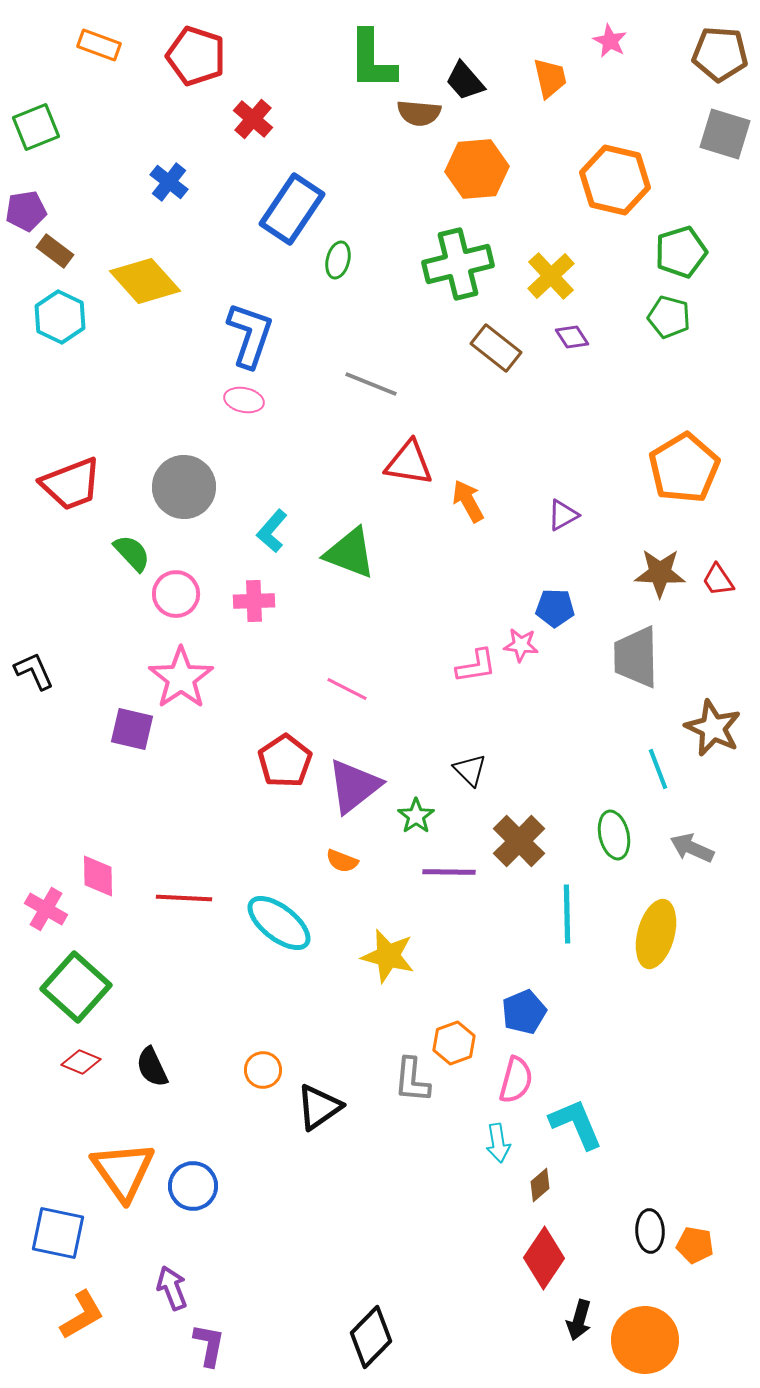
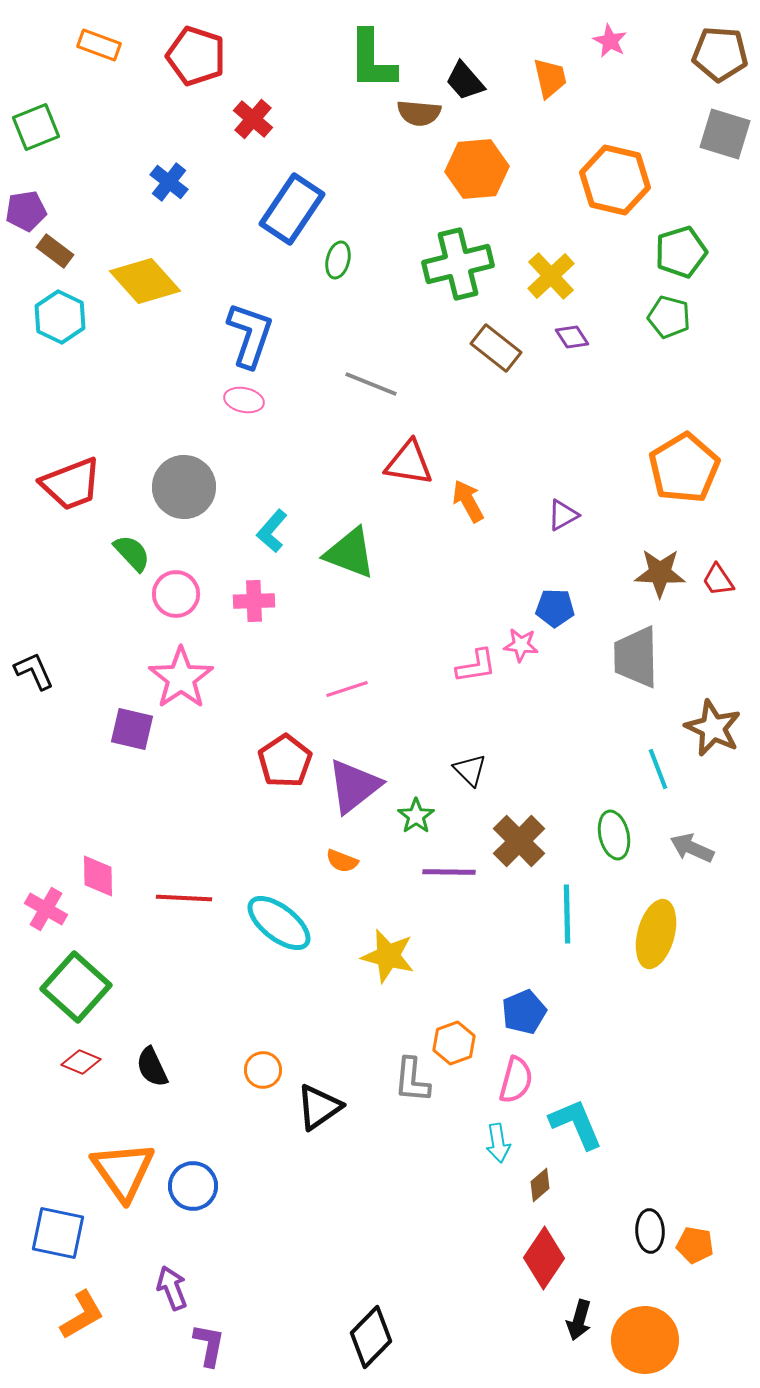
pink line at (347, 689): rotated 45 degrees counterclockwise
